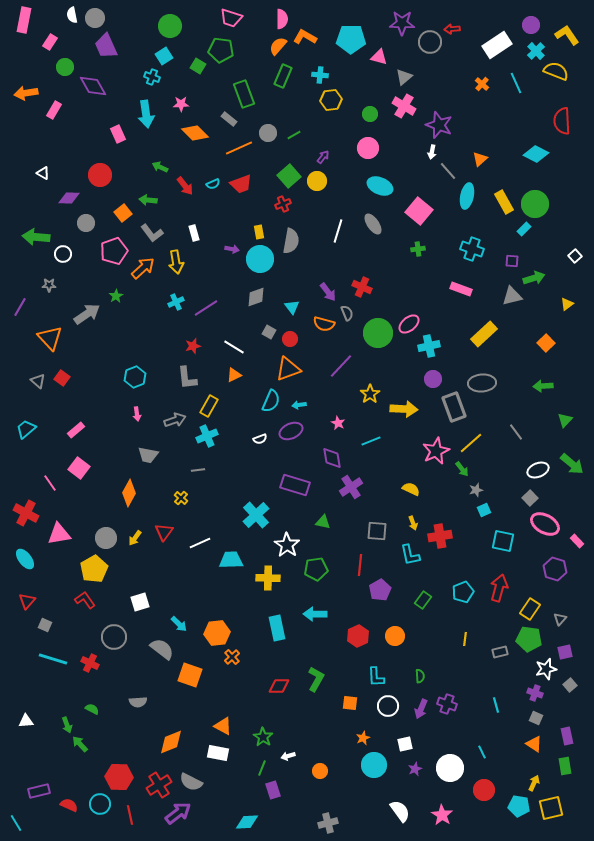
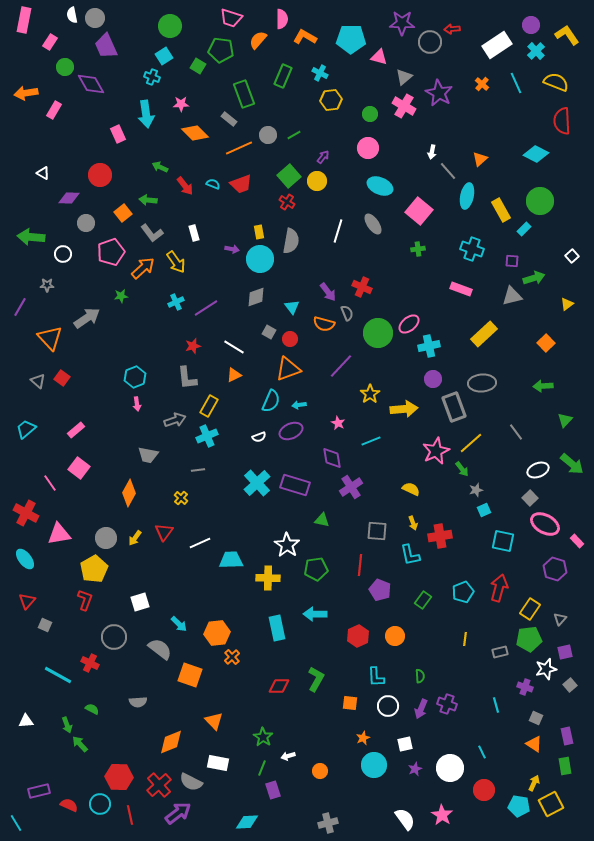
orange semicircle at (278, 46): moved 20 px left, 6 px up
yellow semicircle at (556, 71): moved 11 px down
cyan cross at (320, 75): moved 2 px up; rotated 21 degrees clockwise
purple diamond at (93, 86): moved 2 px left, 2 px up
purple star at (439, 125): moved 32 px up; rotated 8 degrees clockwise
gray circle at (268, 133): moved 2 px down
cyan semicircle at (213, 184): rotated 136 degrees counterclockwise
yellow rectangle at (504, 202): moved 3 px left, 8 px down
red cross at (283, 204): moved 4 px right, 2 px up; rotated 35 degrees counterclockwise
green circle at (535, 204): moved 5 px right, 3 px up
green arrow at (36, 237): moved 5 px left
pink pentagon at (114, 251): moved 3 px left, 1 px down
white square at (575, 256): moved 3 px left
yellow arrow at (176, 262): rotated 25 degrees counterclockwise
gray star at (49, 285): moved 2 px left
green star at (116, 296): moved 5 px right; rotated 24 degrees clockwise
gray arrow at (87, 314): moved 4 px down
yellow arrow at (404, 409): rotated 8 degrees counterclockwise
pink arrow at (137, 414): moved 10 px up
white semicircle at (260, 439): moved 1 px left, 2 px up
cyan cross at (256, 515): moved 1 px right, 32 px up
green triangle at (323, 522): moved 1 px left, 2 px up
purple pentagon at (380, 590): rotated 20 degrees counterclockwise
red L-shape at (85, 600): rotated 55 degrees clockwise
green pentagon at (529, 639): rotated 15 degrees counterclockwise
gray semicircle at (162, 649): moved 2 px left
cyan line at (53, 659): moved 5 px right, 16 px down; rotated 12 degrees clockwise
purple cross at (535, 693): moved 10 px left, 6 px up
orange triangle at (223, 726): moved 9 px left, 5 px up; rotated 18 degrees clockwise
white rectangle at (218, 753): moved 10 px down
red cross at (159, 785): rotated 10 degrees counterclockwise
yellow square at (551, 808): moved 4 px up; rotated 15 degrees counterclockwise
white semicircle at (400, 811): moved 5 px right, 8 px down
